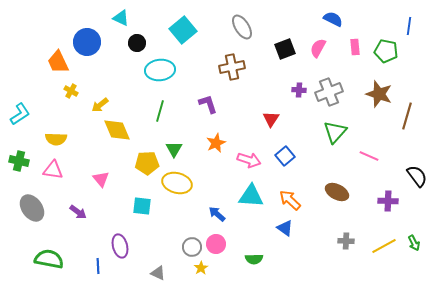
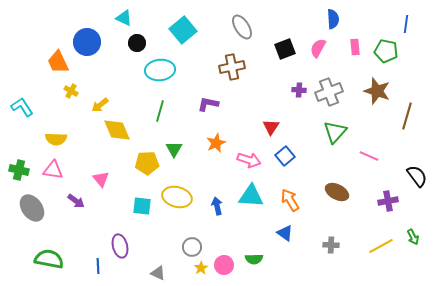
cyan triangle at (121, 18): moved 3 px right
blue semicircle at (333, 19): rotated 60 degrees clockwise
blue line at (409, 26): moved 3 px left, 2 px up
brown star at (379, 94): moved 2 px left, 3 px up
purple L-shape at (208, 104): rotated 60 degrees counterclockwise
cyan L-shape at (20, 114): moved 2 px right, 7 px up; rotated 90 degrees counterclockwise
red triangle at (271, 119): moved 8 px down
green cross at (19, 161): moved 9 px down
yellow ellipse at (177, 183): moved 14 px down
orange arrow at (290, 200): rotated 15 degrees clockwise
purple cross at (388, 201): rotated 12 degrees counterclockwise
purple arrow at (78, 212): moved 2 px left, 11 px up
blue arrow at (217, 214): moved 8 px up; rotated 36 degrees clockwise
blue triangle at (285, 228): moved 5 px down
gray cross at (346, 241): moved 15 px left, 4 px down
green arrow at (414, 243): moved 1 px left, 6 px up
pink circle at (216, 244): moved 8 px right, 21 px down
yellow line at (384, 246): moved 3 px left
